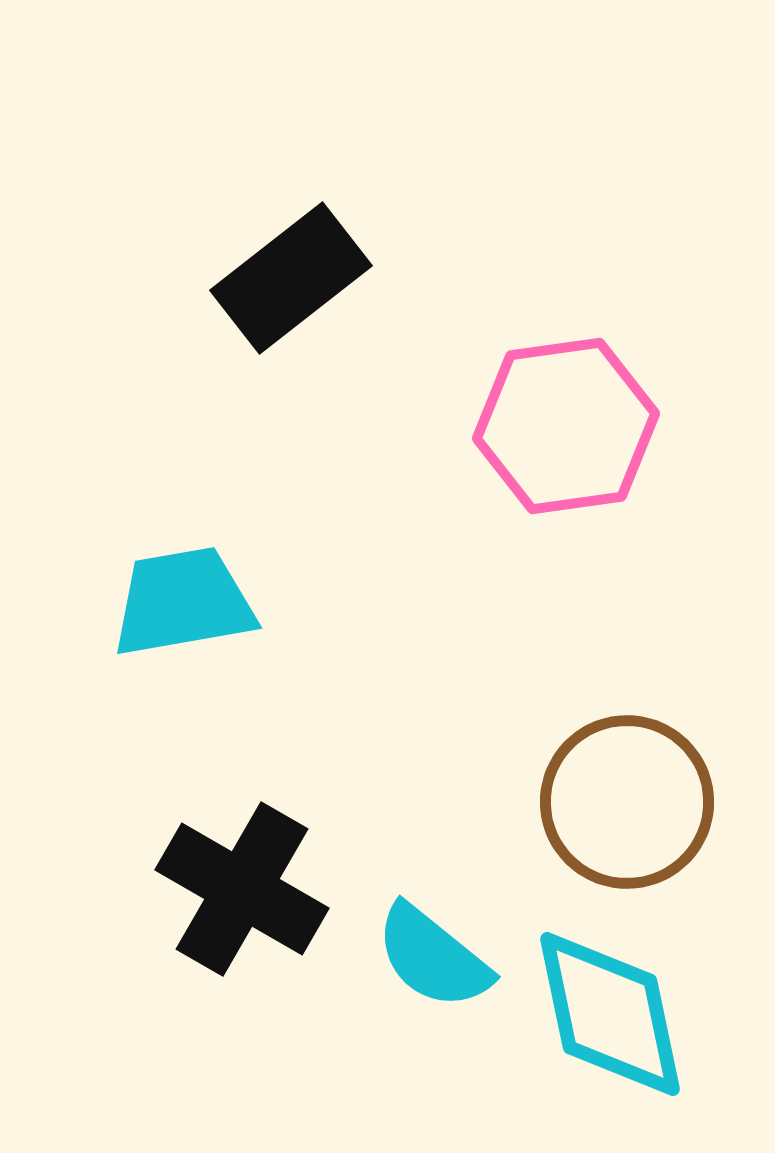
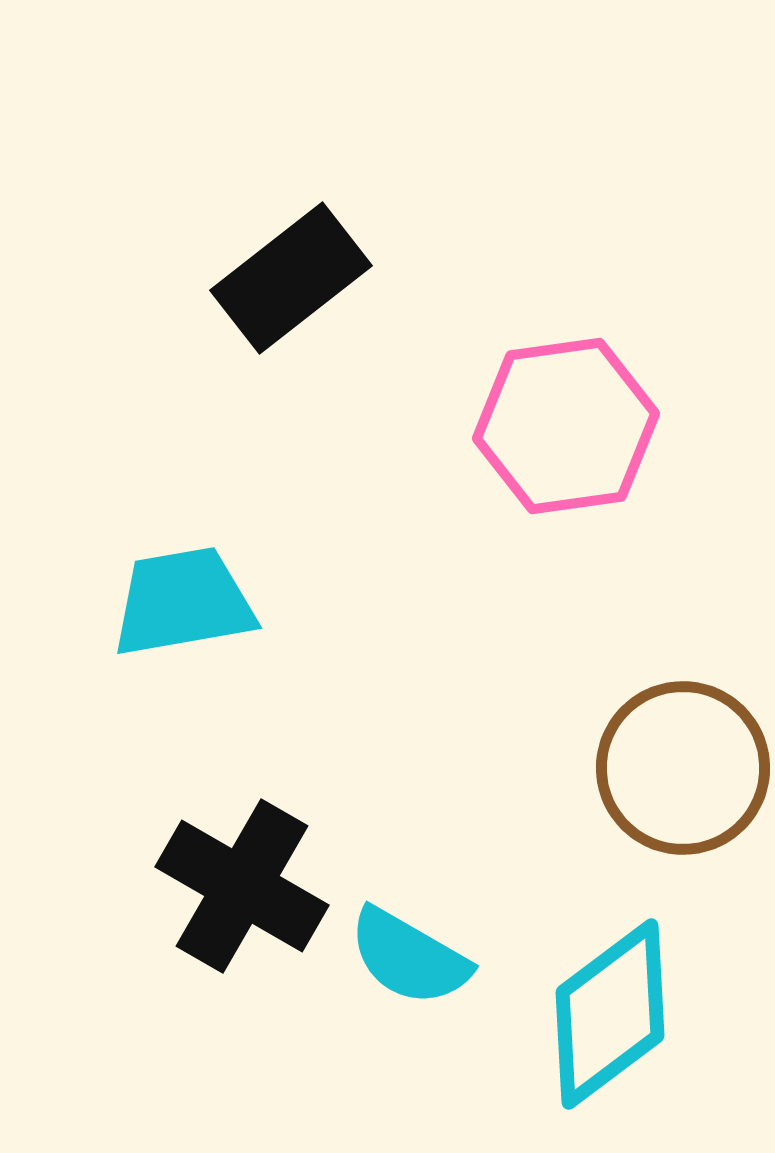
brown circle: moved 56 px right, 34 px up
black cross: moved 3 px up
cyan semicircle: moved 24 px left; rotated 9 degrees counterclockwise
cyan diamond: rotated 65 degrees clockwise
